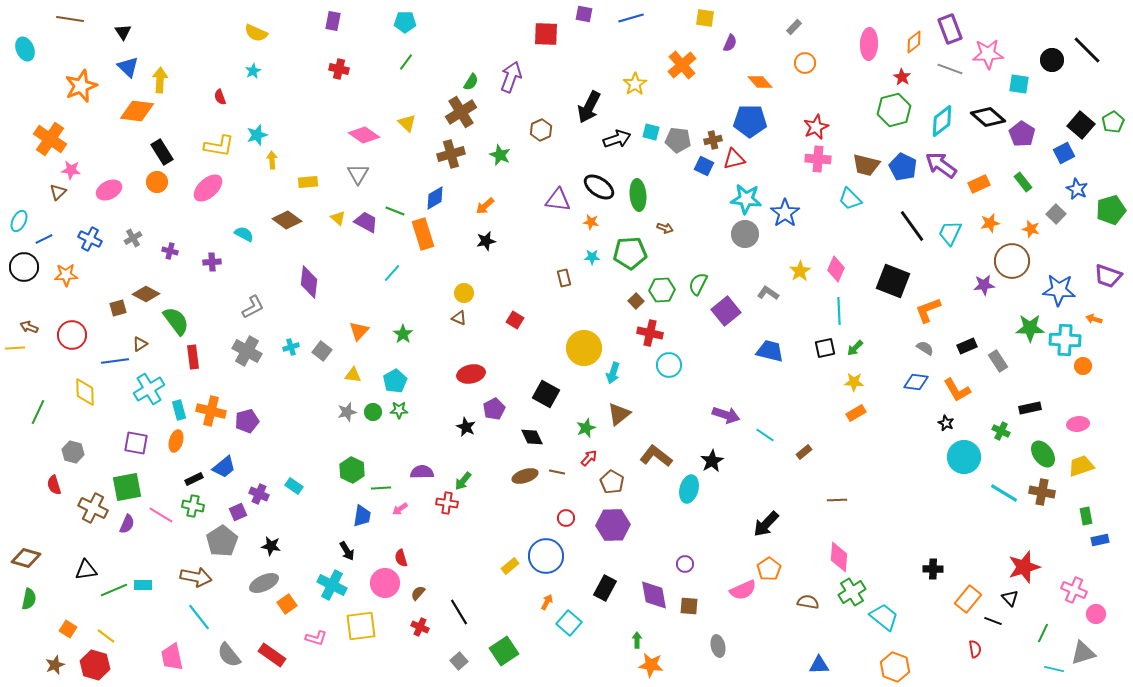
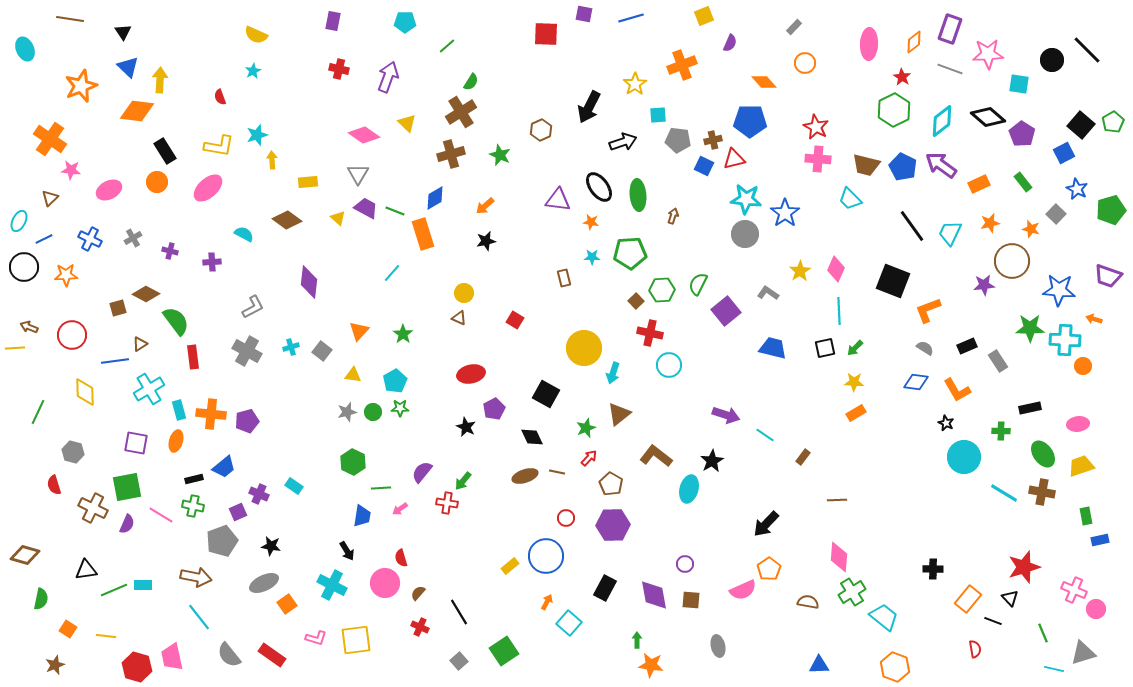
yellow square at (705, 18): moved 1 px left, 2 px up; rotated 30 degrees counterclockwise
purple rectangle at (950, 29): rotated 40 degrees clockwise
yellow semicircle at (256, 33): moved 2 px down
green line at (406, 62): moved 41 px right, 16 px up; rotated 12 degrees clockwise
orange cross at (682, 65): rotated 20 degrees clockwise
purple arrow at (511, 77): moved 123 px left
orange diamond at (760, 82): moved 4 px right
green hexagon at (894, 110): rotated 12 degrees counterclockwise
red star at (816, 127): rotated 20 degrees counterclockwise
cyan square at (651, 132): moved 7 px right, 17 px up; rotated 18 degrees counterclockwise
black arrow at (617, 139): moved 6 px right, 3 px down
black rectangle at (162, 152): moved 3 px right, 1 px up
black ellipse at (599, 187): rotated 20 degrees clockwise
brown triangle at (58, 192): moved 8 px left, 6 px down
purple trapezoid at (366, 222): moved 14 px up
brown arrow at (665, 228): moved 8 px right, 12 px up; rotated 91 degrees counterclockwise
blue trapezoid at (770, 351): moved 3 px right, 3 px up
green star at (399, 410): moved 1 px right, 2 px up
orange cross at (211, 411): moved 3 px down; rotated 8 degrees counterclockwise
green cross at (1001, 431): rotated 24 degrees counterclockwise
brown rectangle at (804, 452): moved 1 px left, 5 px down; rotated 14 degrees counterclockwise
green hexagon at (352, 470): moved 1 px right, 8 px up
purple semicircle at (422, 472): rotated 50 degrees counterclockwise
black rectangle at (194, 479): rotated 12 degrees clockwise
brown pentagon at (612, 482): moved 1 px left, 2 px down
gray pentagon at (222, 541): rotated 12 degrees clockwise
brown diamond at (26, 558): moved 1 px left, 3 px up
green semicircle at (29, 599): moved 12 px right
brown square at (689, 606): moved 2 px right, 6 px up
pink circle at (1096, 614): moved 5 px up
yellow square at (361, 626): moved 5 px left, 14 px down
green line at (1043, 633): rotated 48 degrees counterclockwise
yellow line at (106, 636): rotated 30 degrees counterclockwise
red hexagon at (95, 665): moved 42 px right, 2 px down
